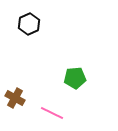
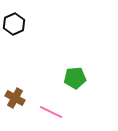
black hexagon: moved 15 px left
pink line: moved 1 px left, 1 px up
